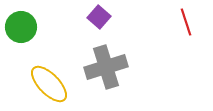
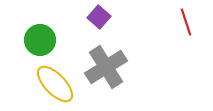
green circle: moved 19 px right, 13 px down
gray cross: rotated 15 degrees counterclockwise
yellow ellipse: moved 6 px right
